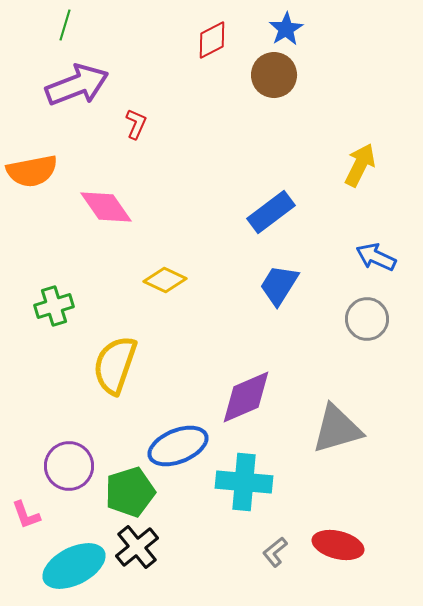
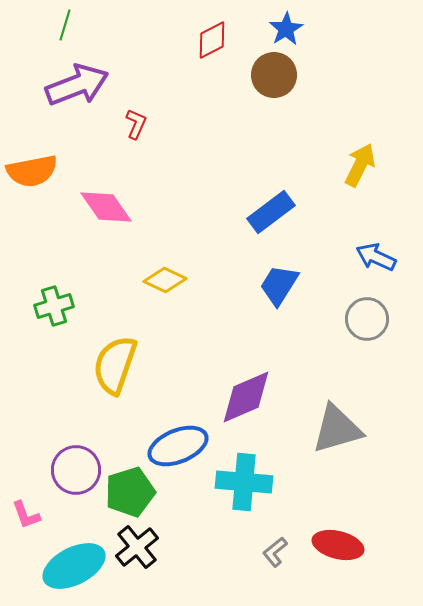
purple circle: moved 7 px right, 4 px down
